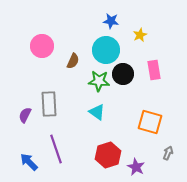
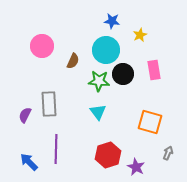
blue star: moved 1 px right
cyan triangle: moved 1 px right; rotated 18 degrees clockwise
purple line: rotated 20 degrees clockwise
